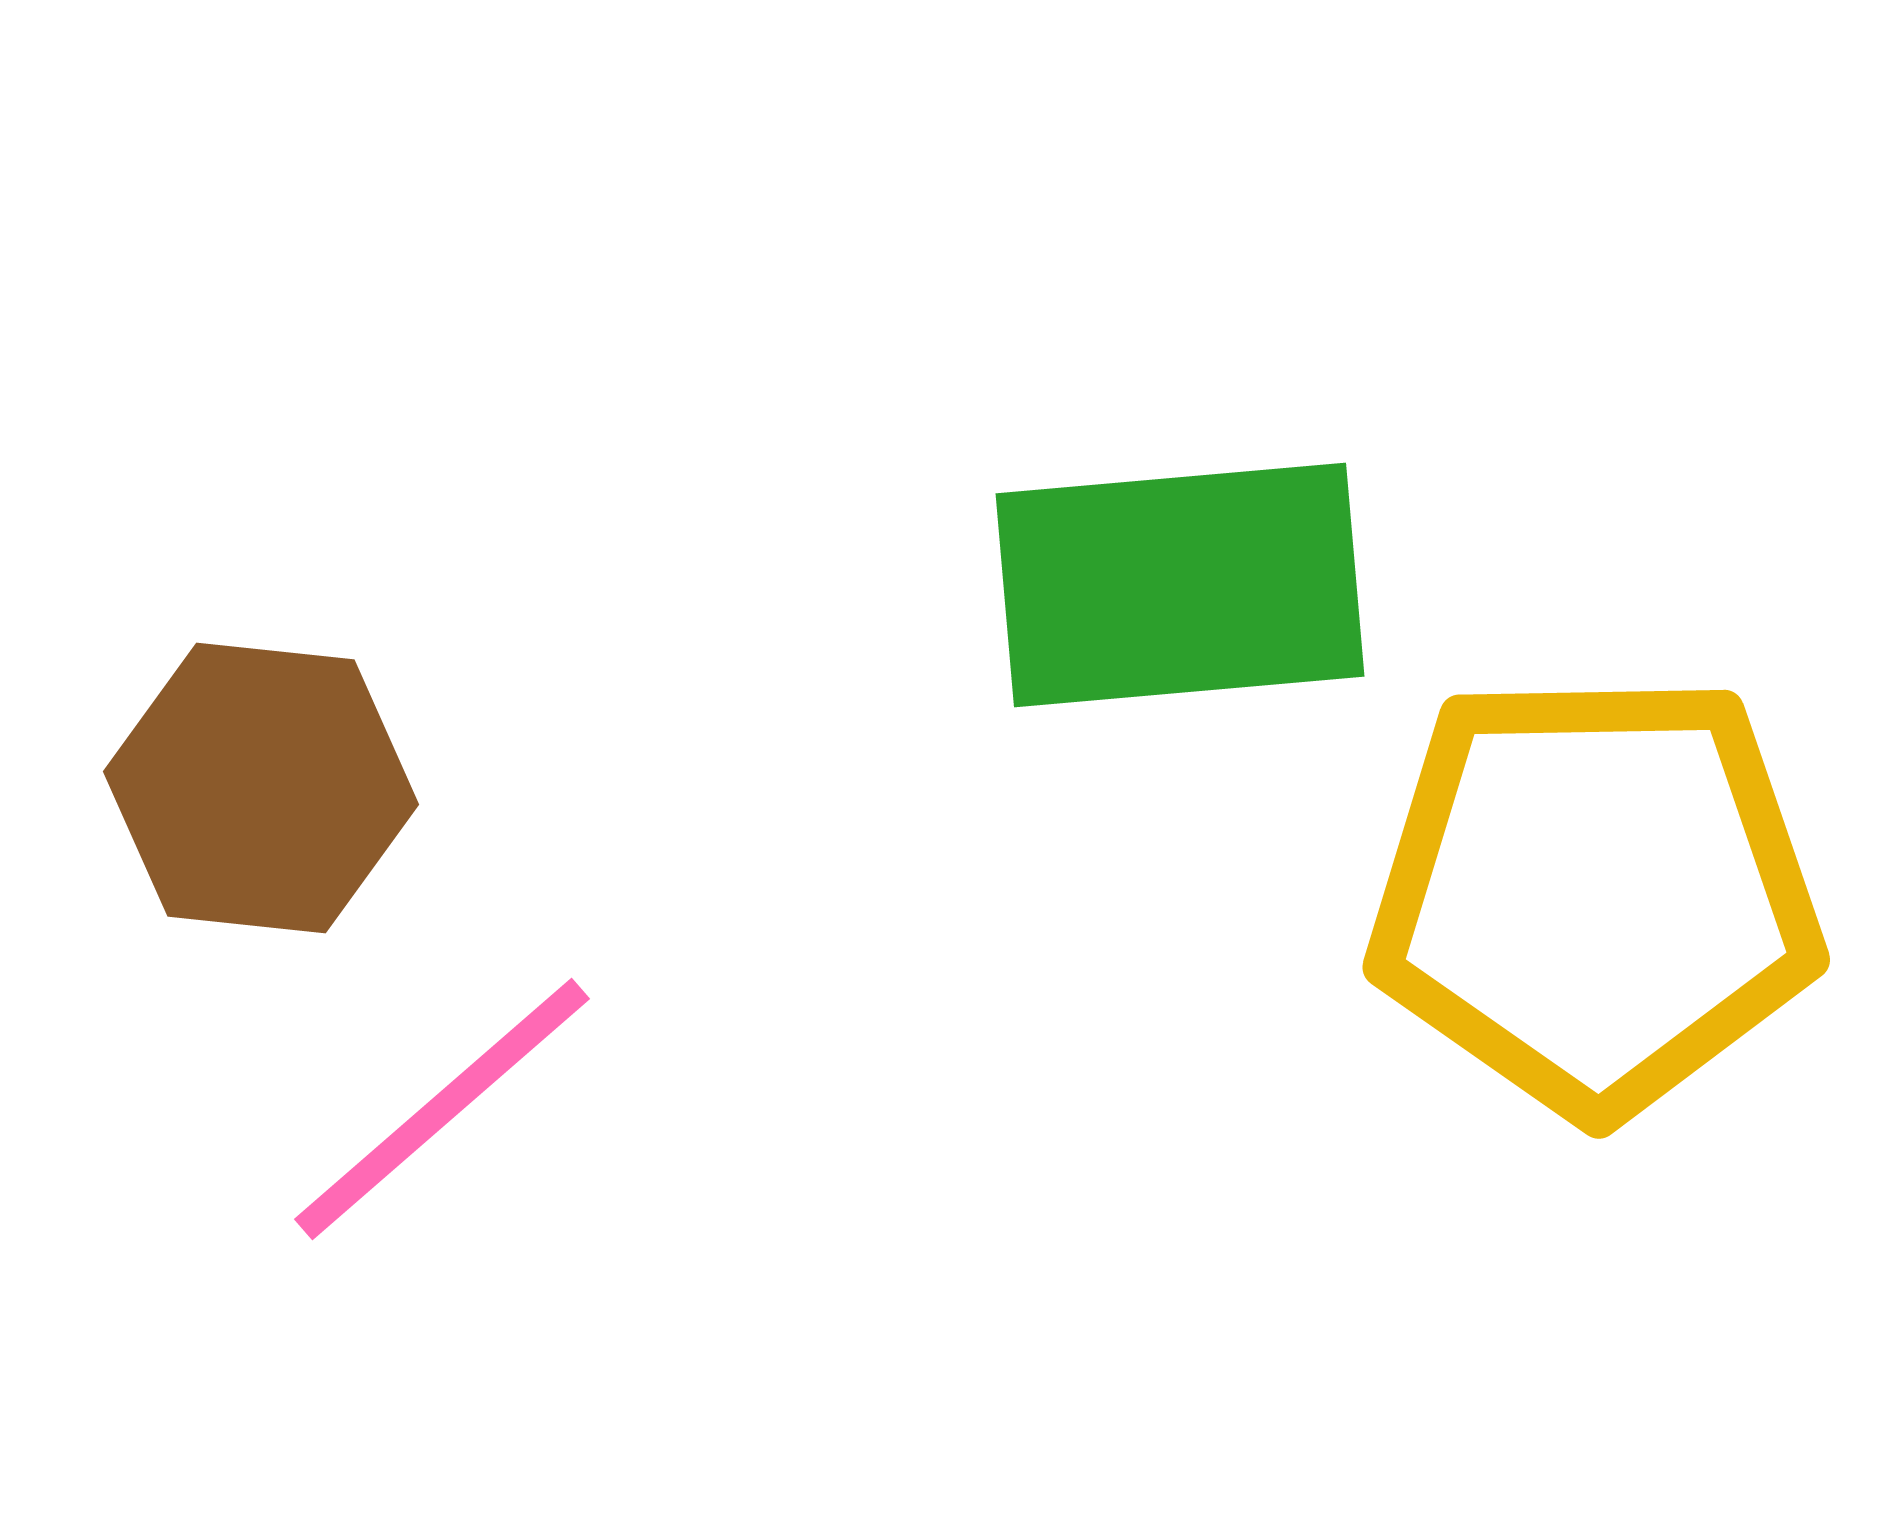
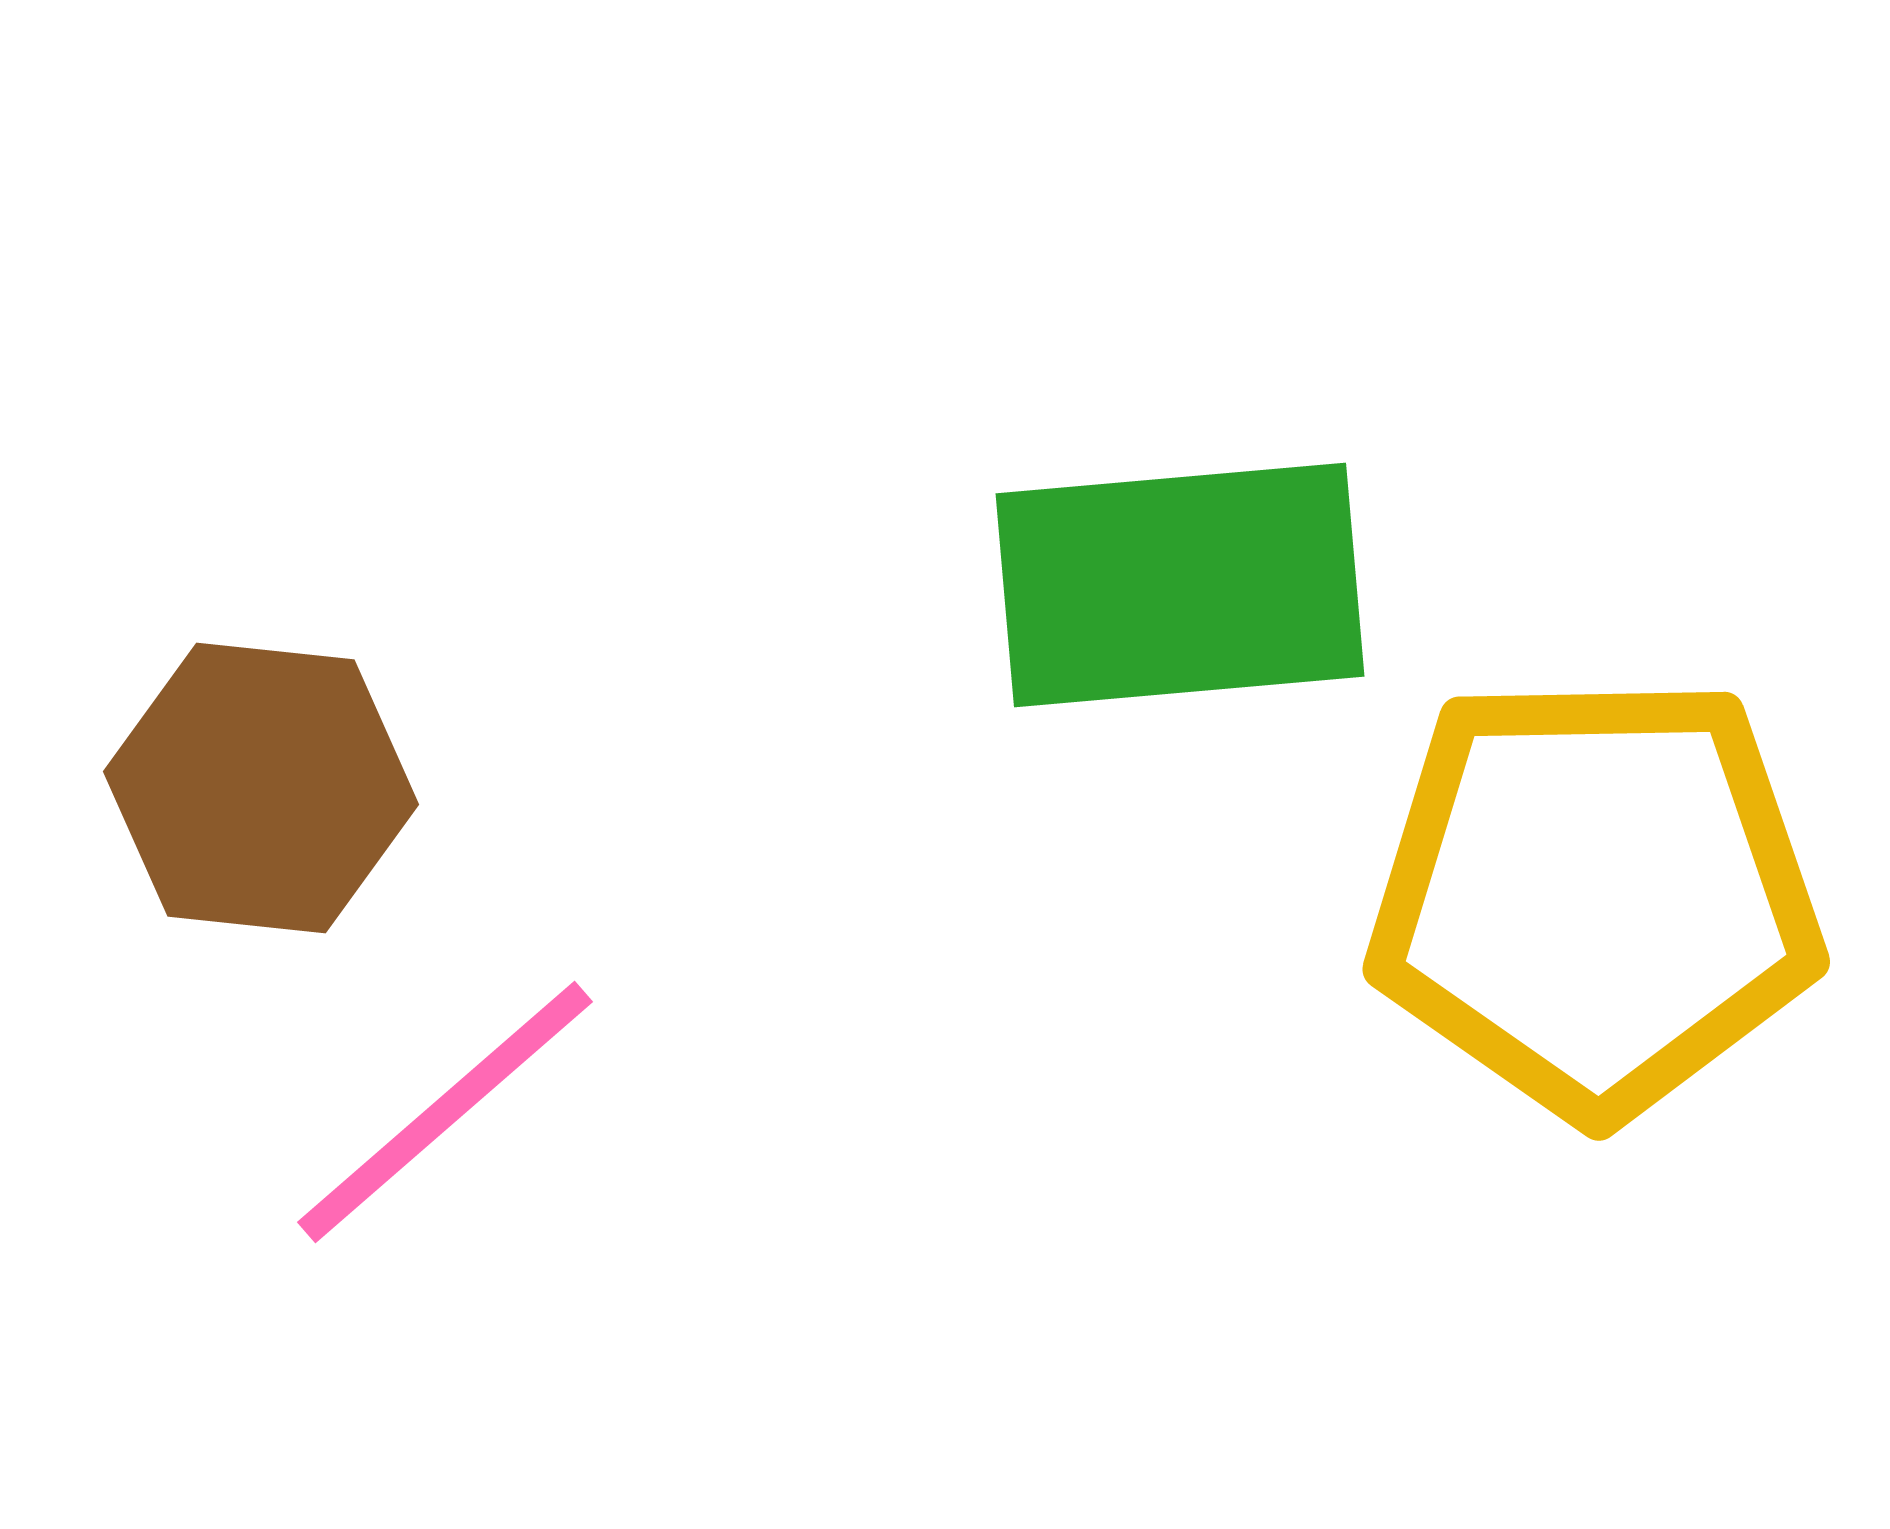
yellow pentagon: moved 2 px down
pink line: moved 3 px right, 3 px down
